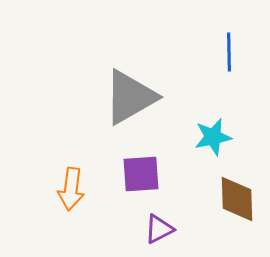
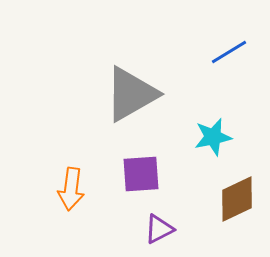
blue line: rotated 60 degrees clockwise
gray triangle: moved 1 px right, 3 px up
brown diamond: rotated 66 degrees clockwise
